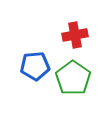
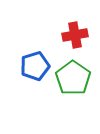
blue pentagon: rotated 12 degrees counterclockwise
